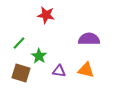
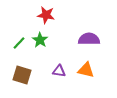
green star: moved 1 px right, 16 px up
brown square: moved 1 px right, 2 px down
